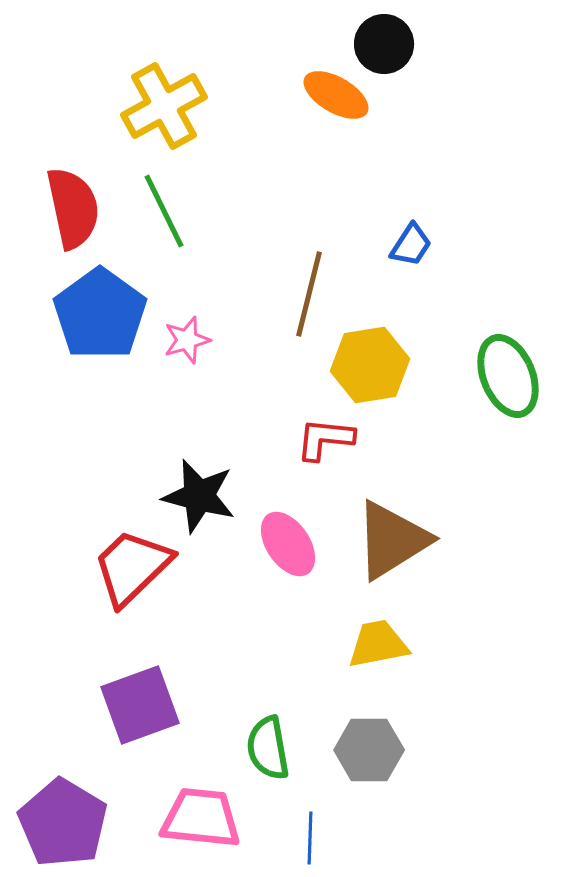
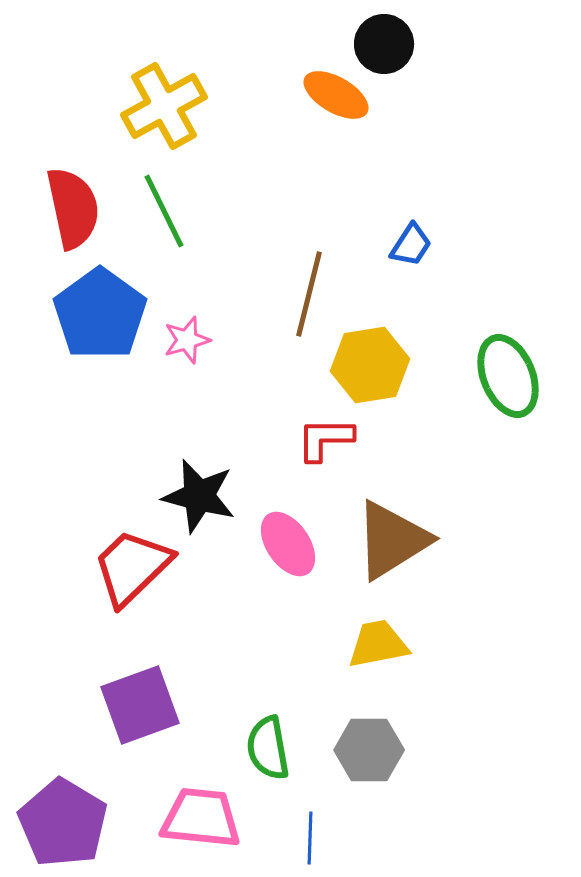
red L-shape: rotated 6 degrees counterclockwise
